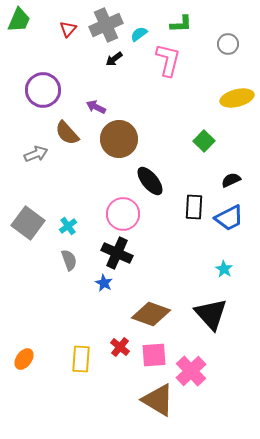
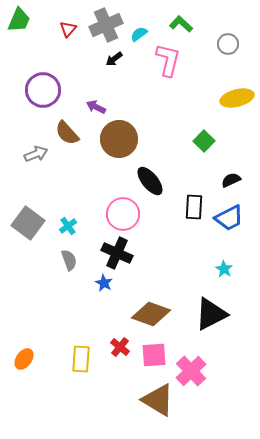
green L-shape: rotated 135 degrees counterclockwise
black triangle: rotated 45 degrees clockwise
